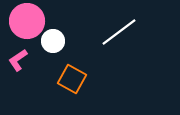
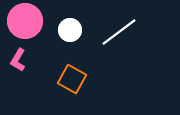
pink circle: moved 2 px left
white circle: moved 17 px right, 11 px up
pink L-shape: rotated 25 degrees counterclockwise
